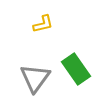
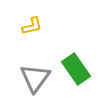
yellow L-shape: moved 11 px left, 2 px down
